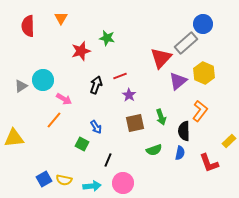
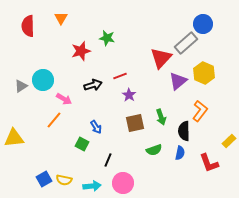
black arrow: moved 3 px left; rotated 54 degrees clockwise
